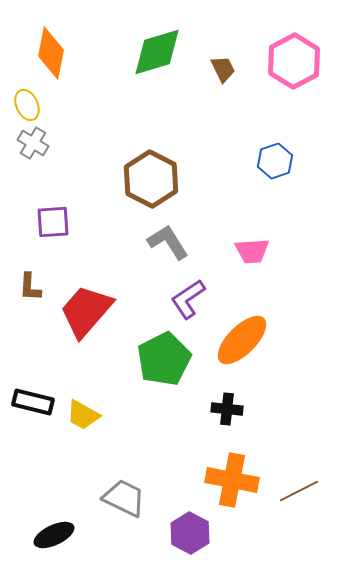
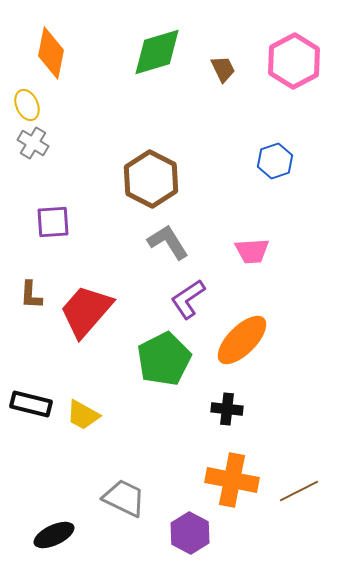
brown L-shape: moved 1 px right, 8 px down
black rectangle: moved 2 px left, 2 px down
